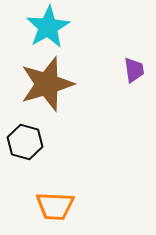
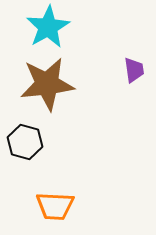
brown star: rotated 10 degrees clockwise
